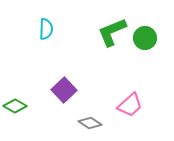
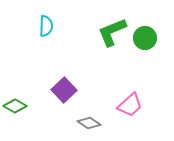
cyan semicircle: moved 3 px up
gray diamond: moved 1 px left
